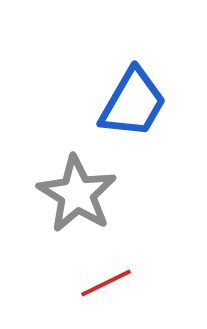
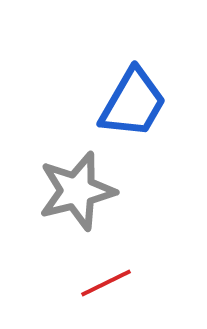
gray star: moved 3 px up; rotated 26 degrees clockwise
